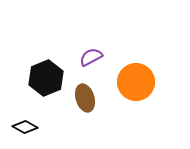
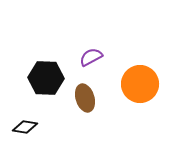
black hexagon: rotated 24 degrees clockwise
orange circle: moved 4 px right, 2 px down
black diamond: rotated 20 degrees counterclockwise
